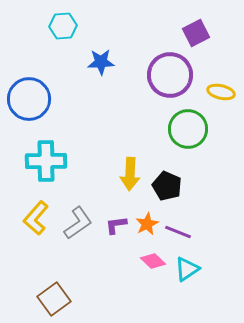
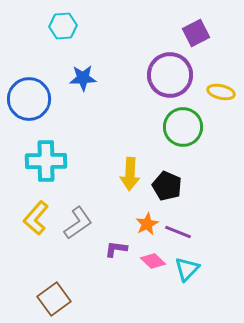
blue star: moved 18 px left, 16 px down
green circle: moved 5 px left, 2 px up
purple L-shape: moved 24 px down; rotated 15 degrees clockwise
cyan triangle: rotated 12 degrees counterclockwise
